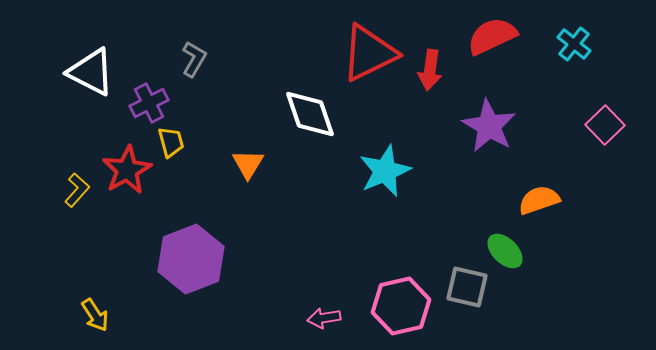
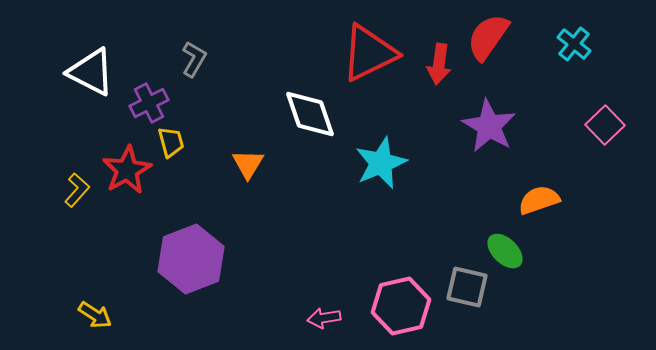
red semicircle: moved 4 px left, 1 px down; rotated 30 degrees counterclockwise
red arrow: moved 9 px right, 6 px up
cyan star: moved 4 px left, 8 px up
yellow arrow: rotated 24 degrees counterclockwise
